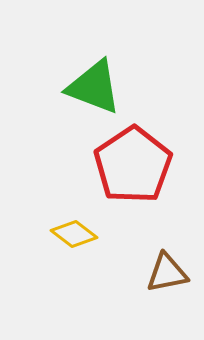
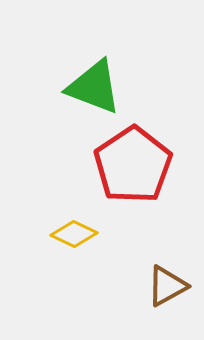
yellow diamond: rotated 12 degrees counterclockwise
brown triangle: moved 13 px down; rotated 18 degrees counterclockwise
